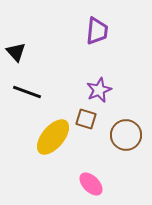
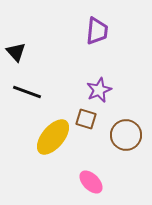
pink ellipse: moved 2 px up
